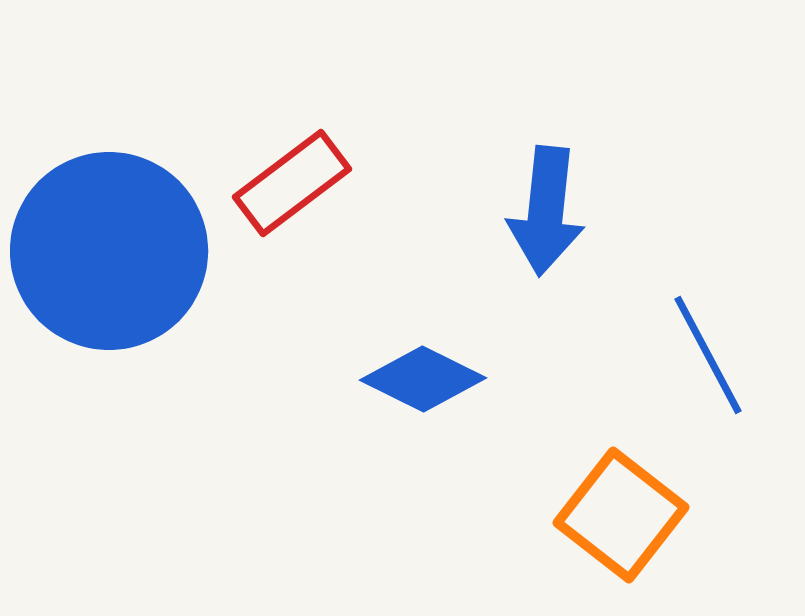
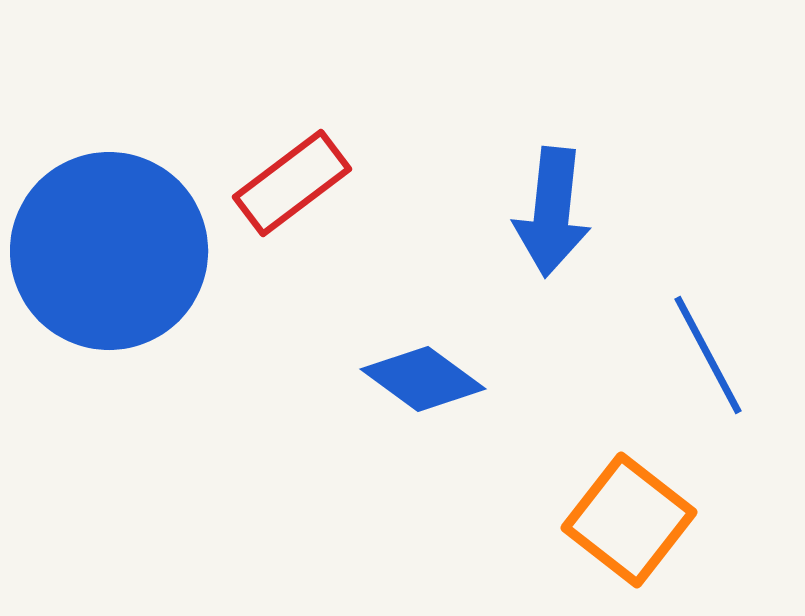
blue arrow: moved 6 px right, 1 px down
blue diamond: rotated 10 degrees clockwise
orange square: moved 8 px right, 5 px down
